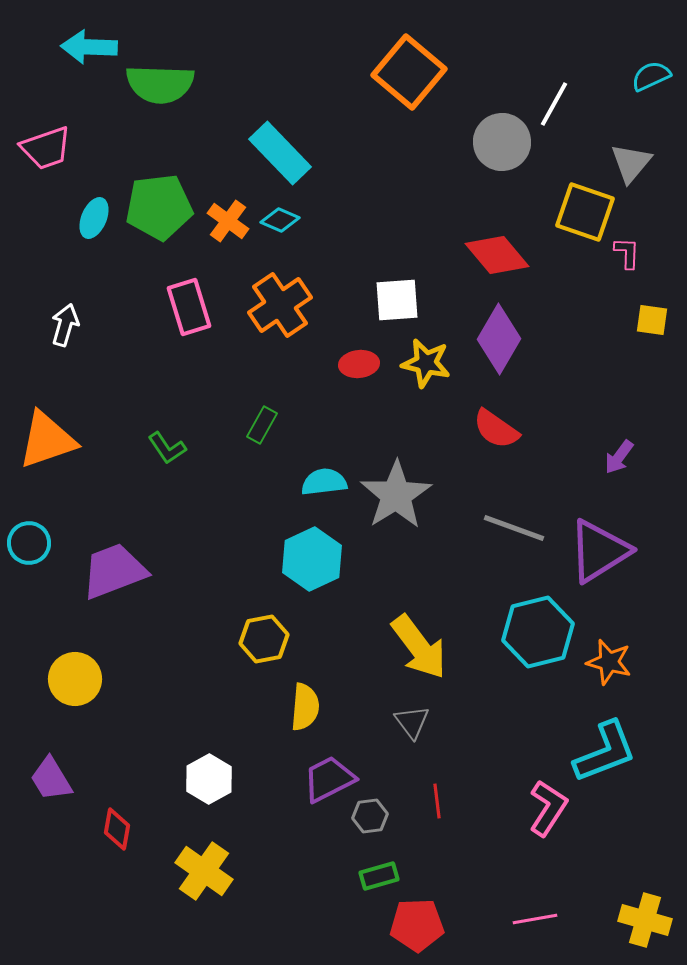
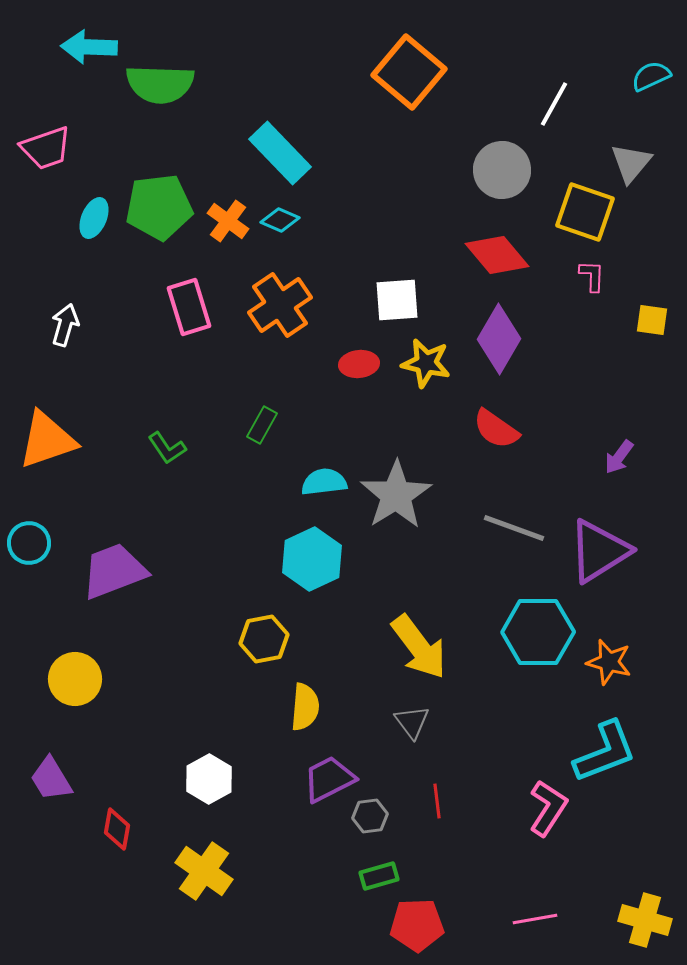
gray circle at (502, 142): moved 28 px down
pink L-shape at (627, 253): moved 35 px left, 23 px down
cyan hexagon at (538, 632): rotated 14 degrees clockwise
